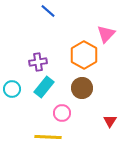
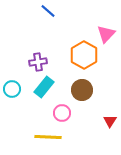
brown circle: moved 2 px down
